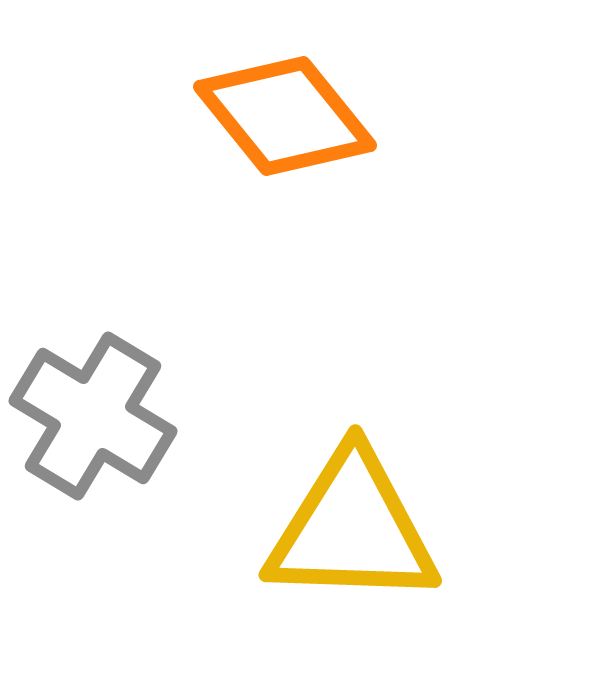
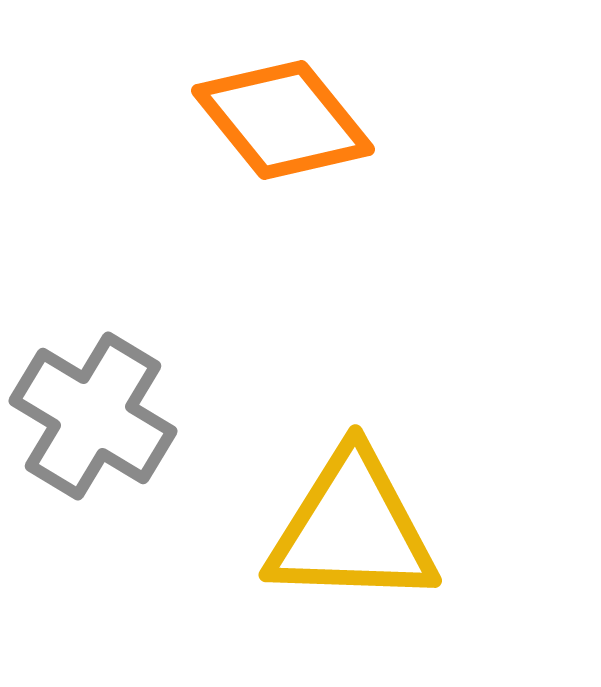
orange diamond: moved 2 px left, 4 px down
